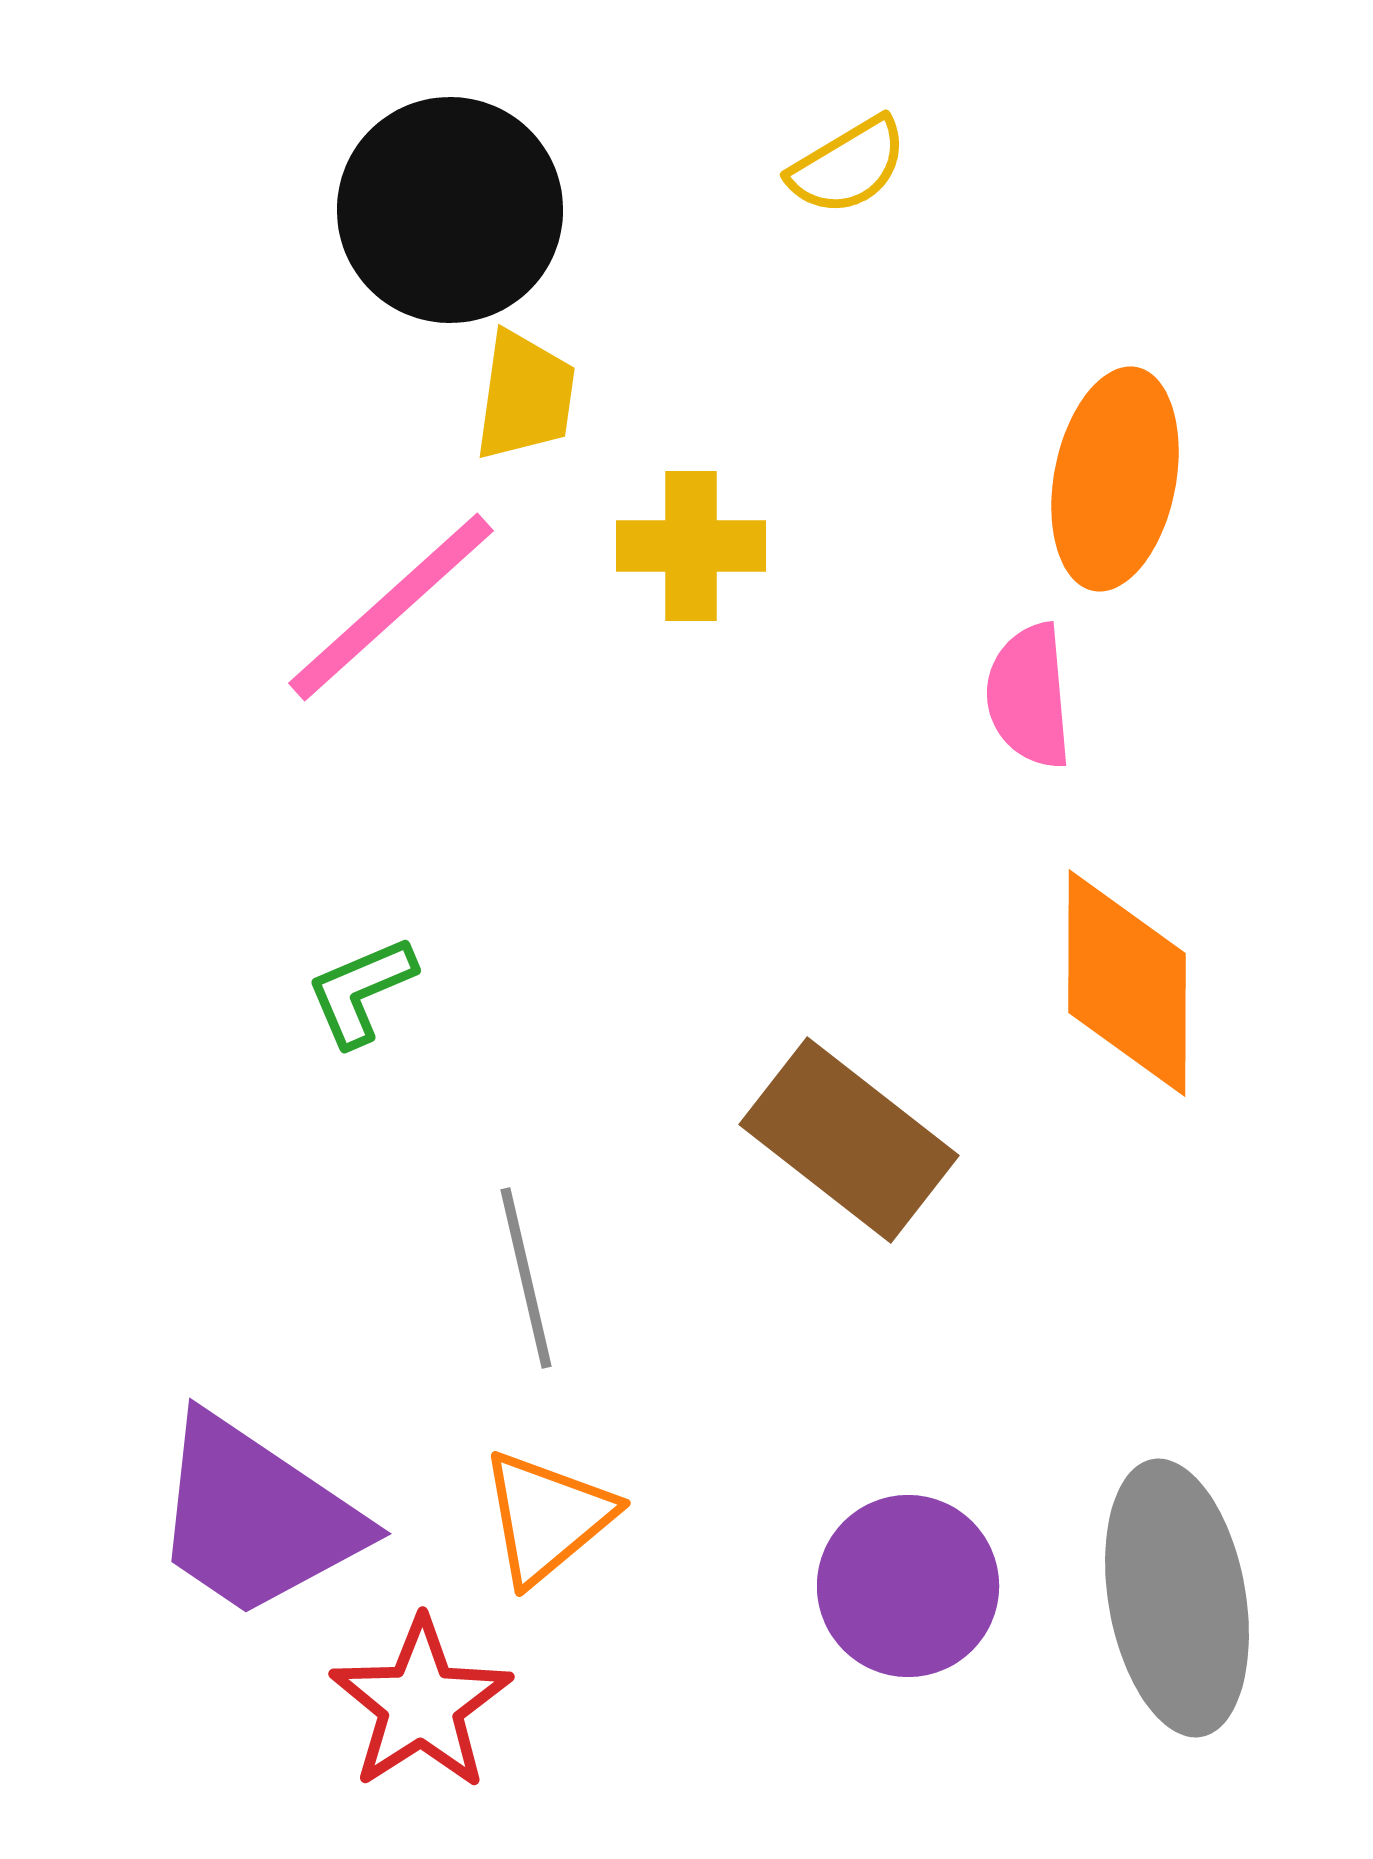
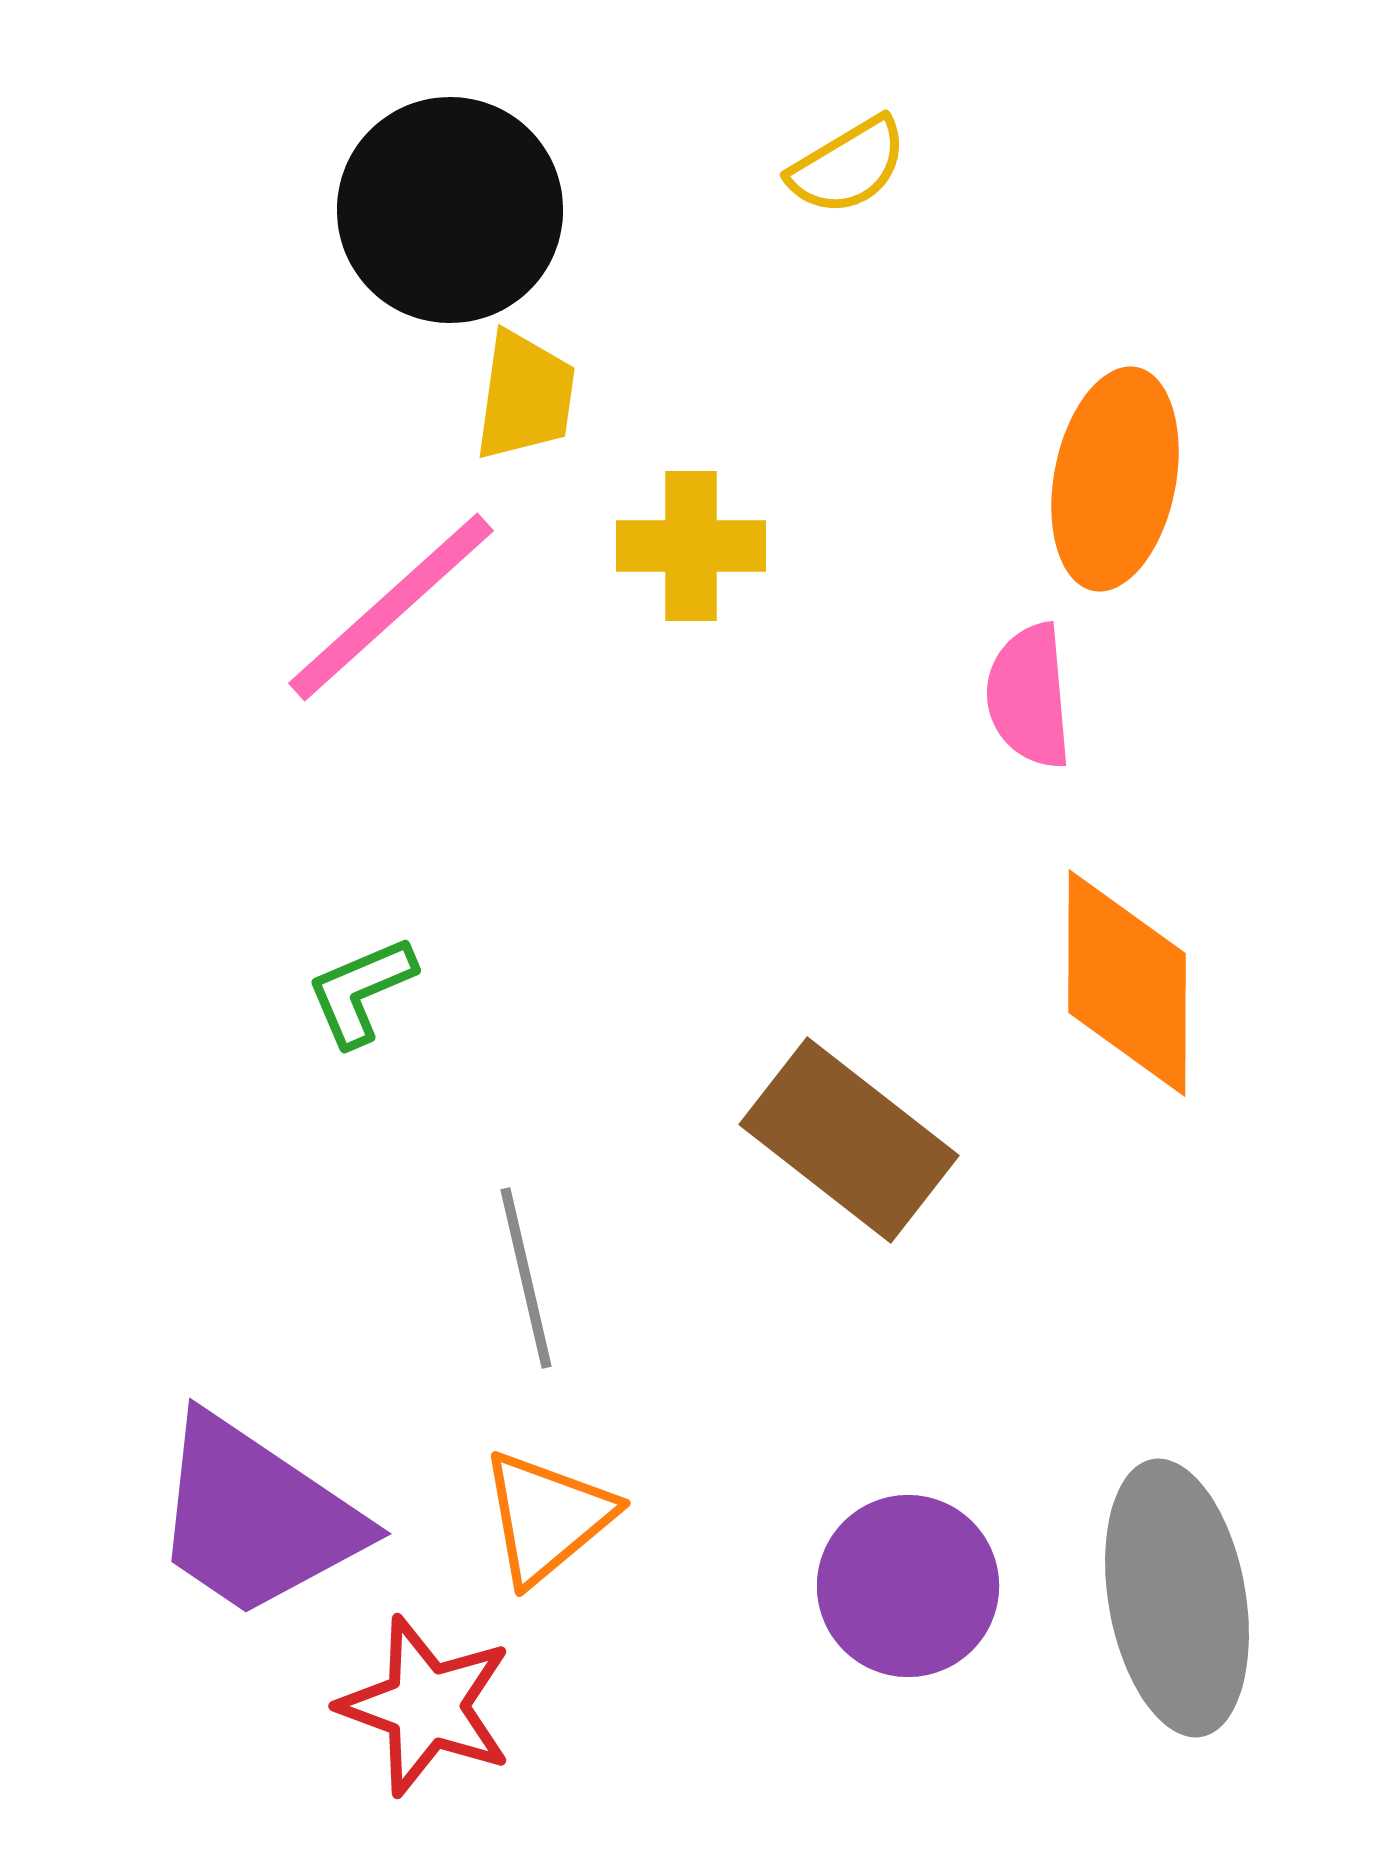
red star: moved 5 px right, 2 px down; rotated 19 degrees counterclockwise
